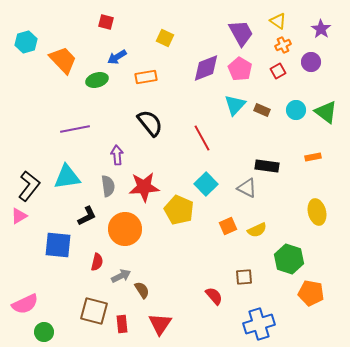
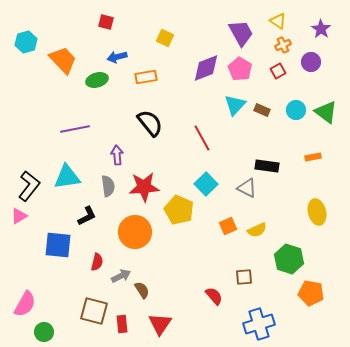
blue arrow at (117, 57): rotated 18 degrees clockwise
orange circle at (125, 229): moved 10 px right, 3 px down
pink semicircle at (25, 304): rotated 36 degrees counterclockwise
